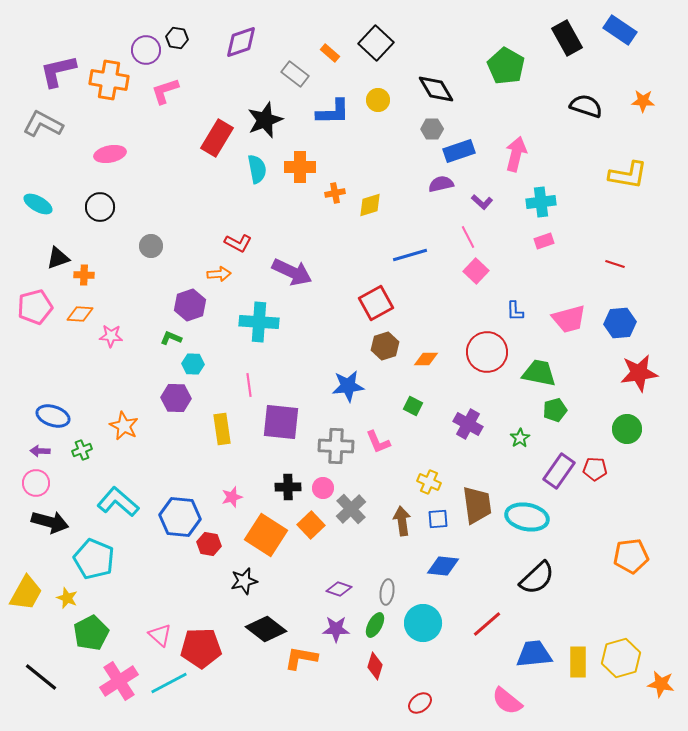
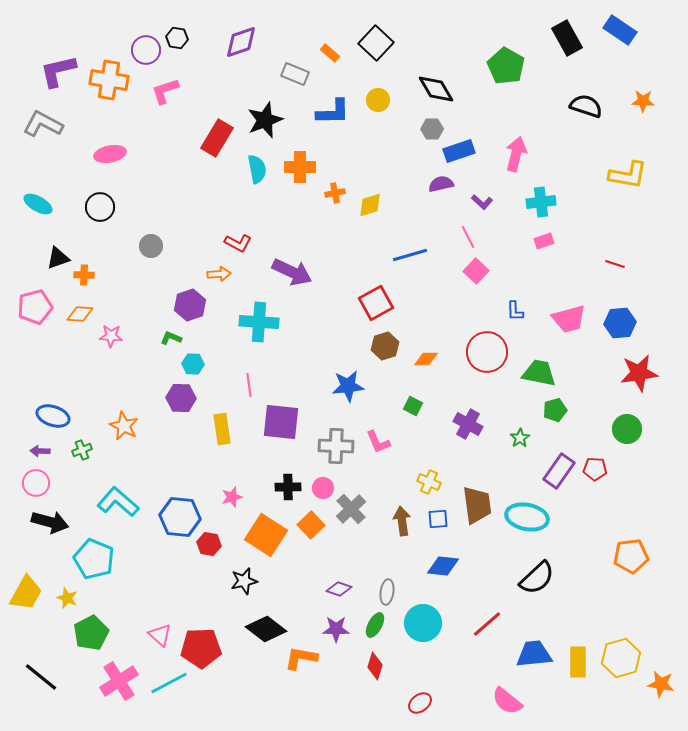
gray rectangle at (295, 74): rotated 16 degrees counterclockwise
purple hexagon at (176, 398): moved 5 px right
